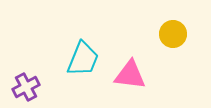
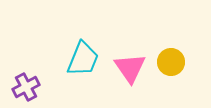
yellow circle: moved 2 px left, 28 px down
pink triangle: moved 7 px up; rotated 48 degrees clockwise
